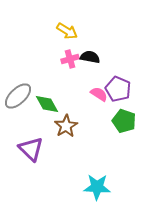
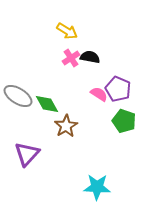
pink cross: moved 1 px right, 1 px up; rotated 18 degrees counterclockwise
gray ellipse: rotated 76 degrees clockwise
purple triangle: moved 4 px left, 5 px down; rotated 28 degrees clockwise
